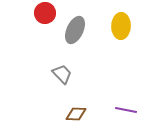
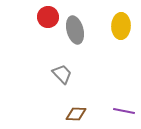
red circle: moved 3 px right, 4 px down
gray ellipse: rotated 40 degrees counterclockwise
purple line: moved 2 px left, 1 px down
